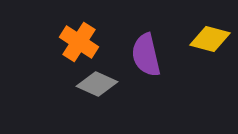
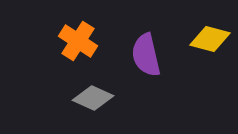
orange cross: moved 1 px left, 1 px up
gray diamond: moved 4 px left, 14 px down
